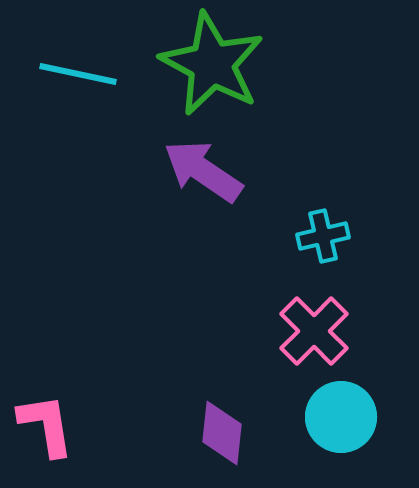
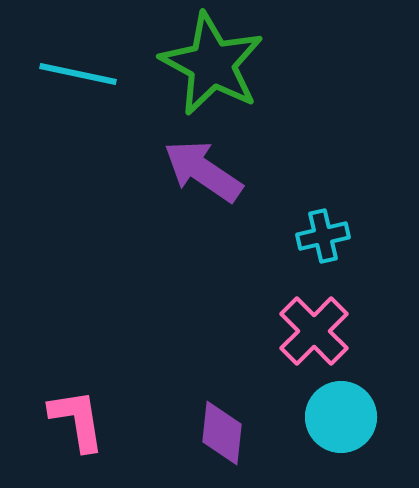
pink L-shape: moved 31 px right, 5 px up
